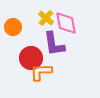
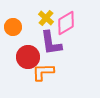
pink diamond: rotated 70 degrees clockwise
purple L-shape: moved 3 px left, 1 px up
red circle: moved 3 px left, 1 px up
orange L-shape: moved 2 px right
